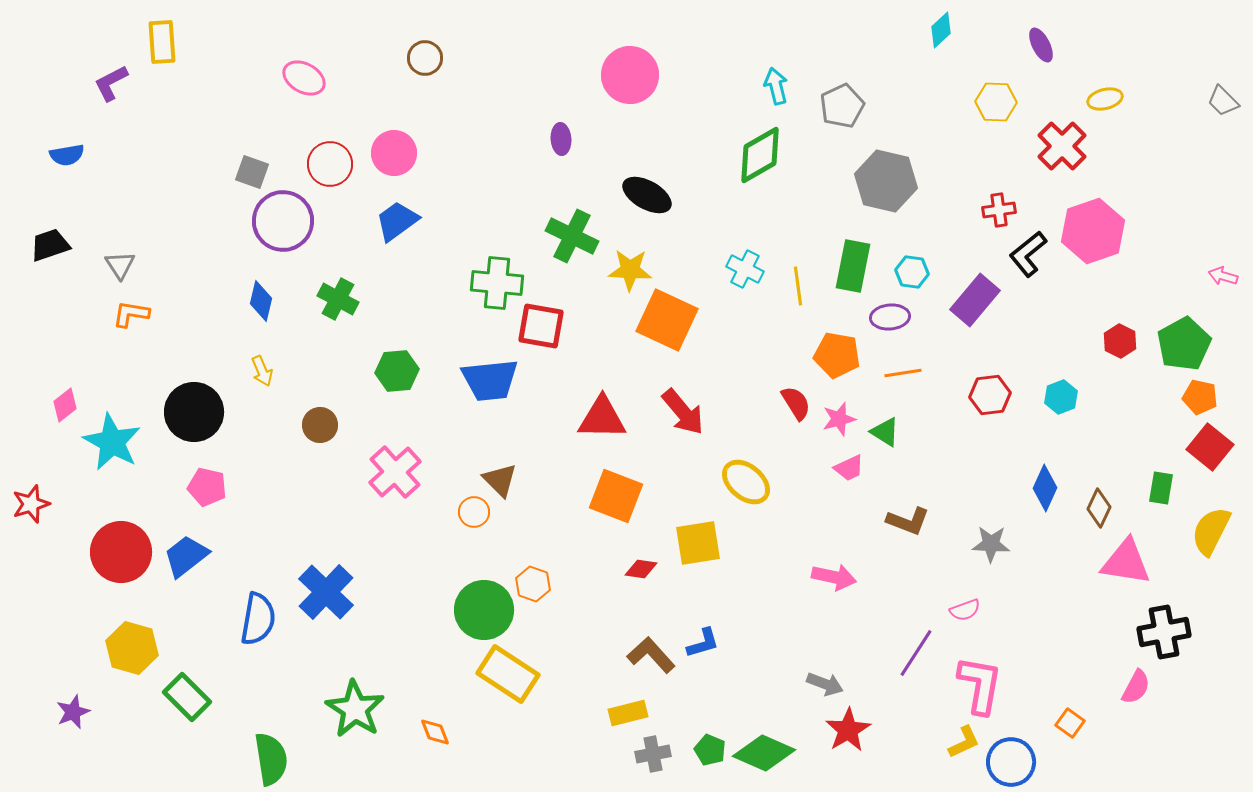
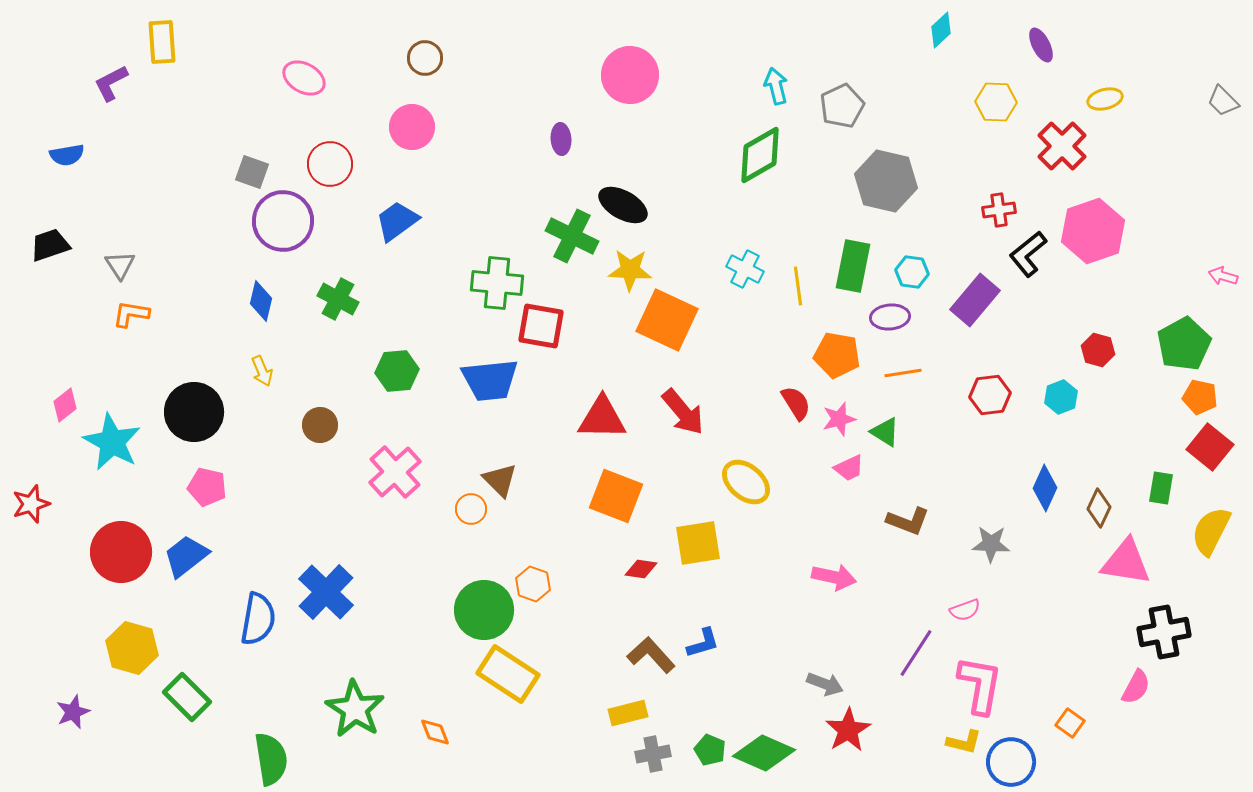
pink circle at (394, 153): moved 18 px right, 26 px up
black ellipse at (647, 195): moved 24 px left, 10 px down
red hexagon at (1120, 341): moved 22 px left, 9 px down; rotated 12 degrees counterclockwise
orange circle at (474, 512): moved 3 px left, 3 px up
yellow L-shape at (964, 742): rotated 39 degrees clockwise
